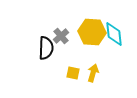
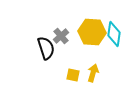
cyan diamond: rotated 15 degrees clockwise
black semicircle: rotated 20 degrees counterclockwise
yellow square: moved 2 px down
